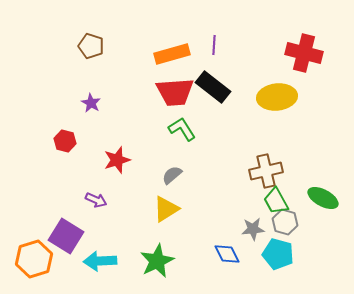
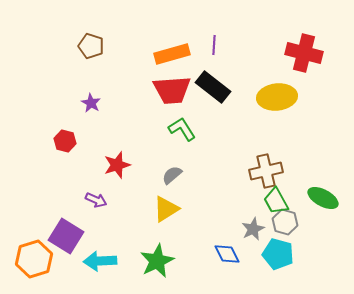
red trapezoid: moved 3 px left, 2 px up
red star: moved 5 px down
gray star: rotated 20 degrees counterclockwise
